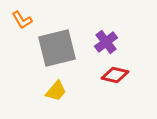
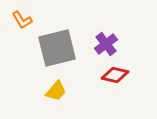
purple cross: moved 2 px down
